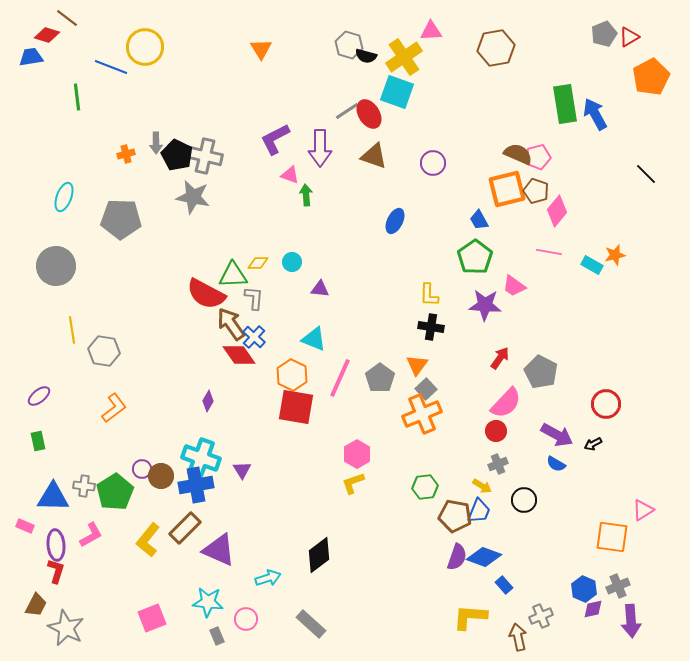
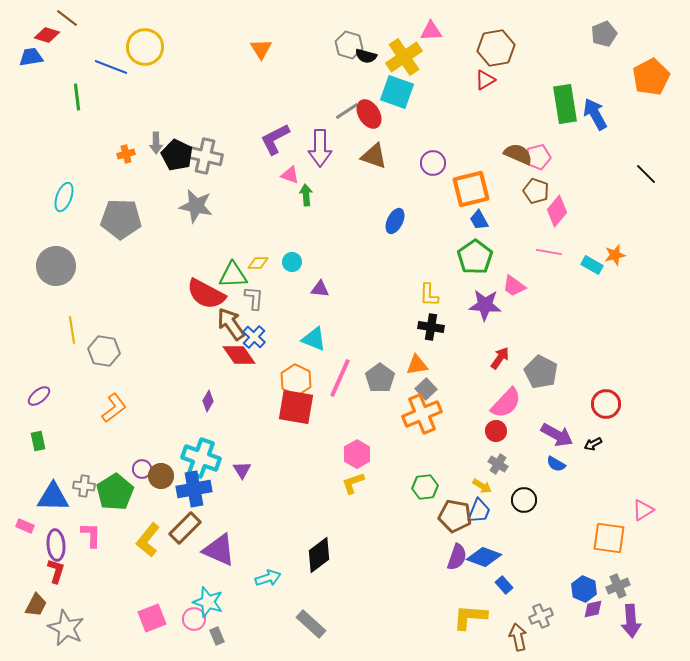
red triangle at (629, 37): moved 144 px left, 43 px down
orange square at (507, 189): moved 36 px left
gray star at (193, 197): moved 3 px right, 9 px down
orange triangle at (417, 365): rotated 45 degrees clockwise
orange hexagon at (292, 375): moved 4 px right, 5 px down
gray cross at (498, 464): rotated 36 degrees counterclockwise
blue cross at (196, 485): moved 2 px left, 4 px down
pink L-shape at (91, 535): rotated 60 degrees counterclockwise
orange square at (612, 537): moved 3 px left, 1 px down
cyan star at (208, 602): rotated 12 degrees clockwise
pink circle at (246, 619): moved 52 px left
